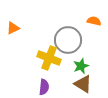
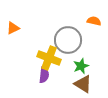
purple semicircle: moved 12 px up
